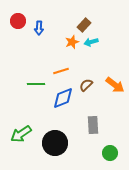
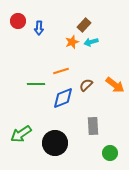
gray rectangle: moved 1 px down
